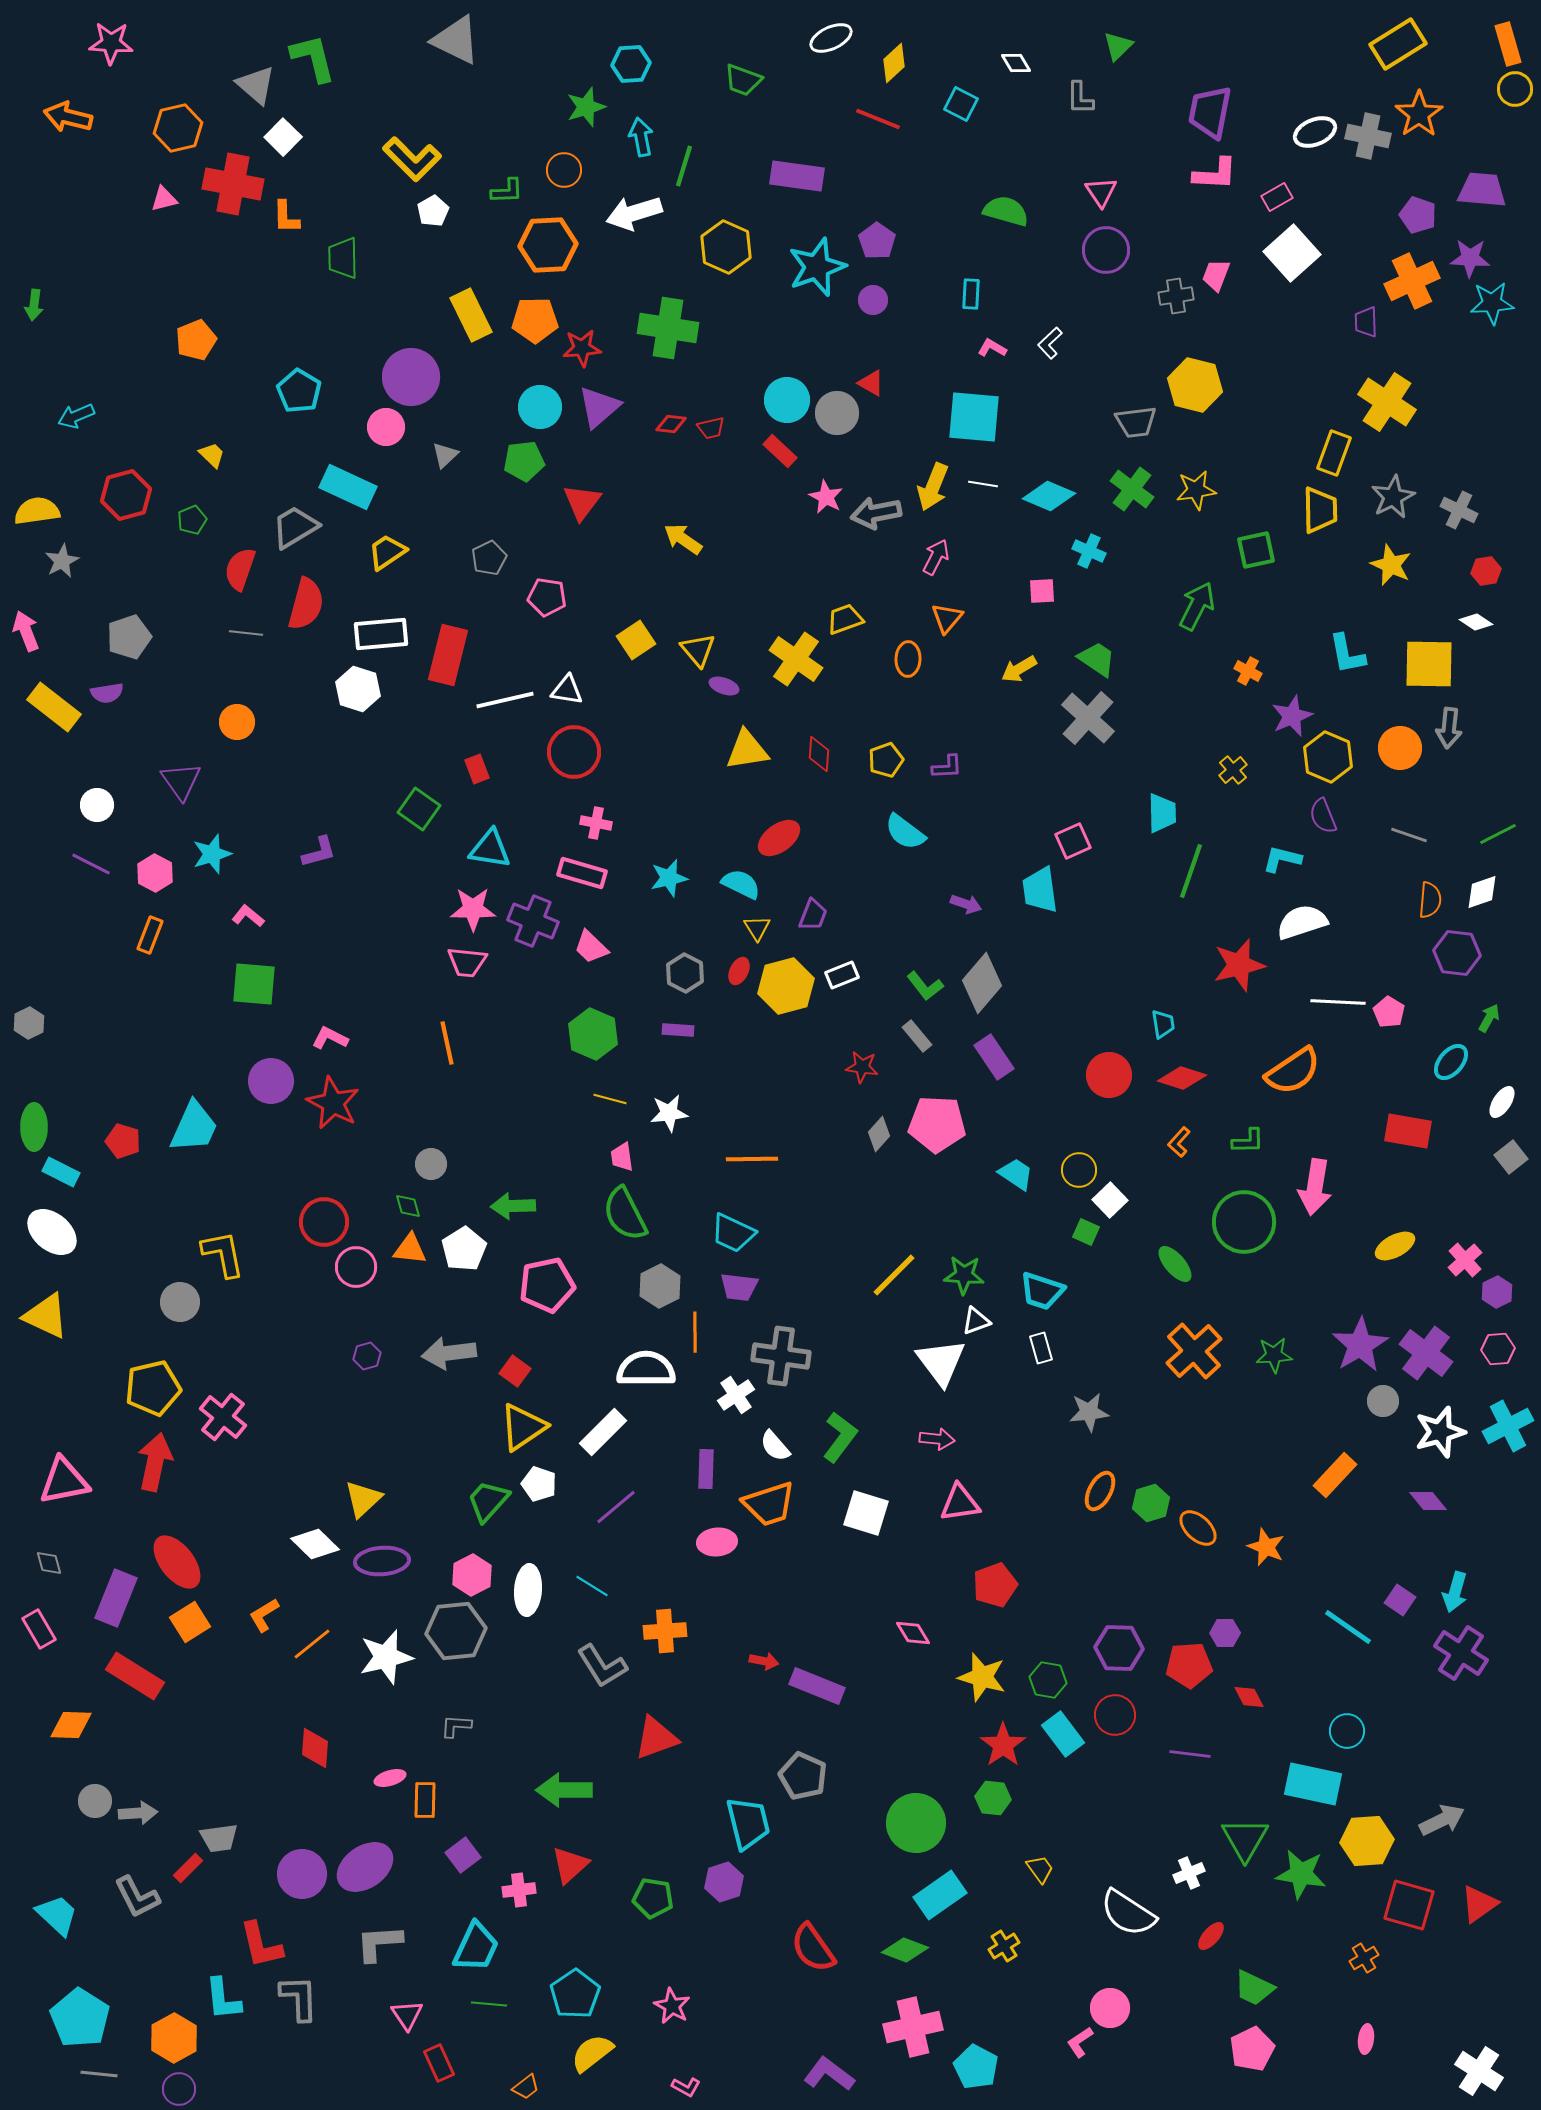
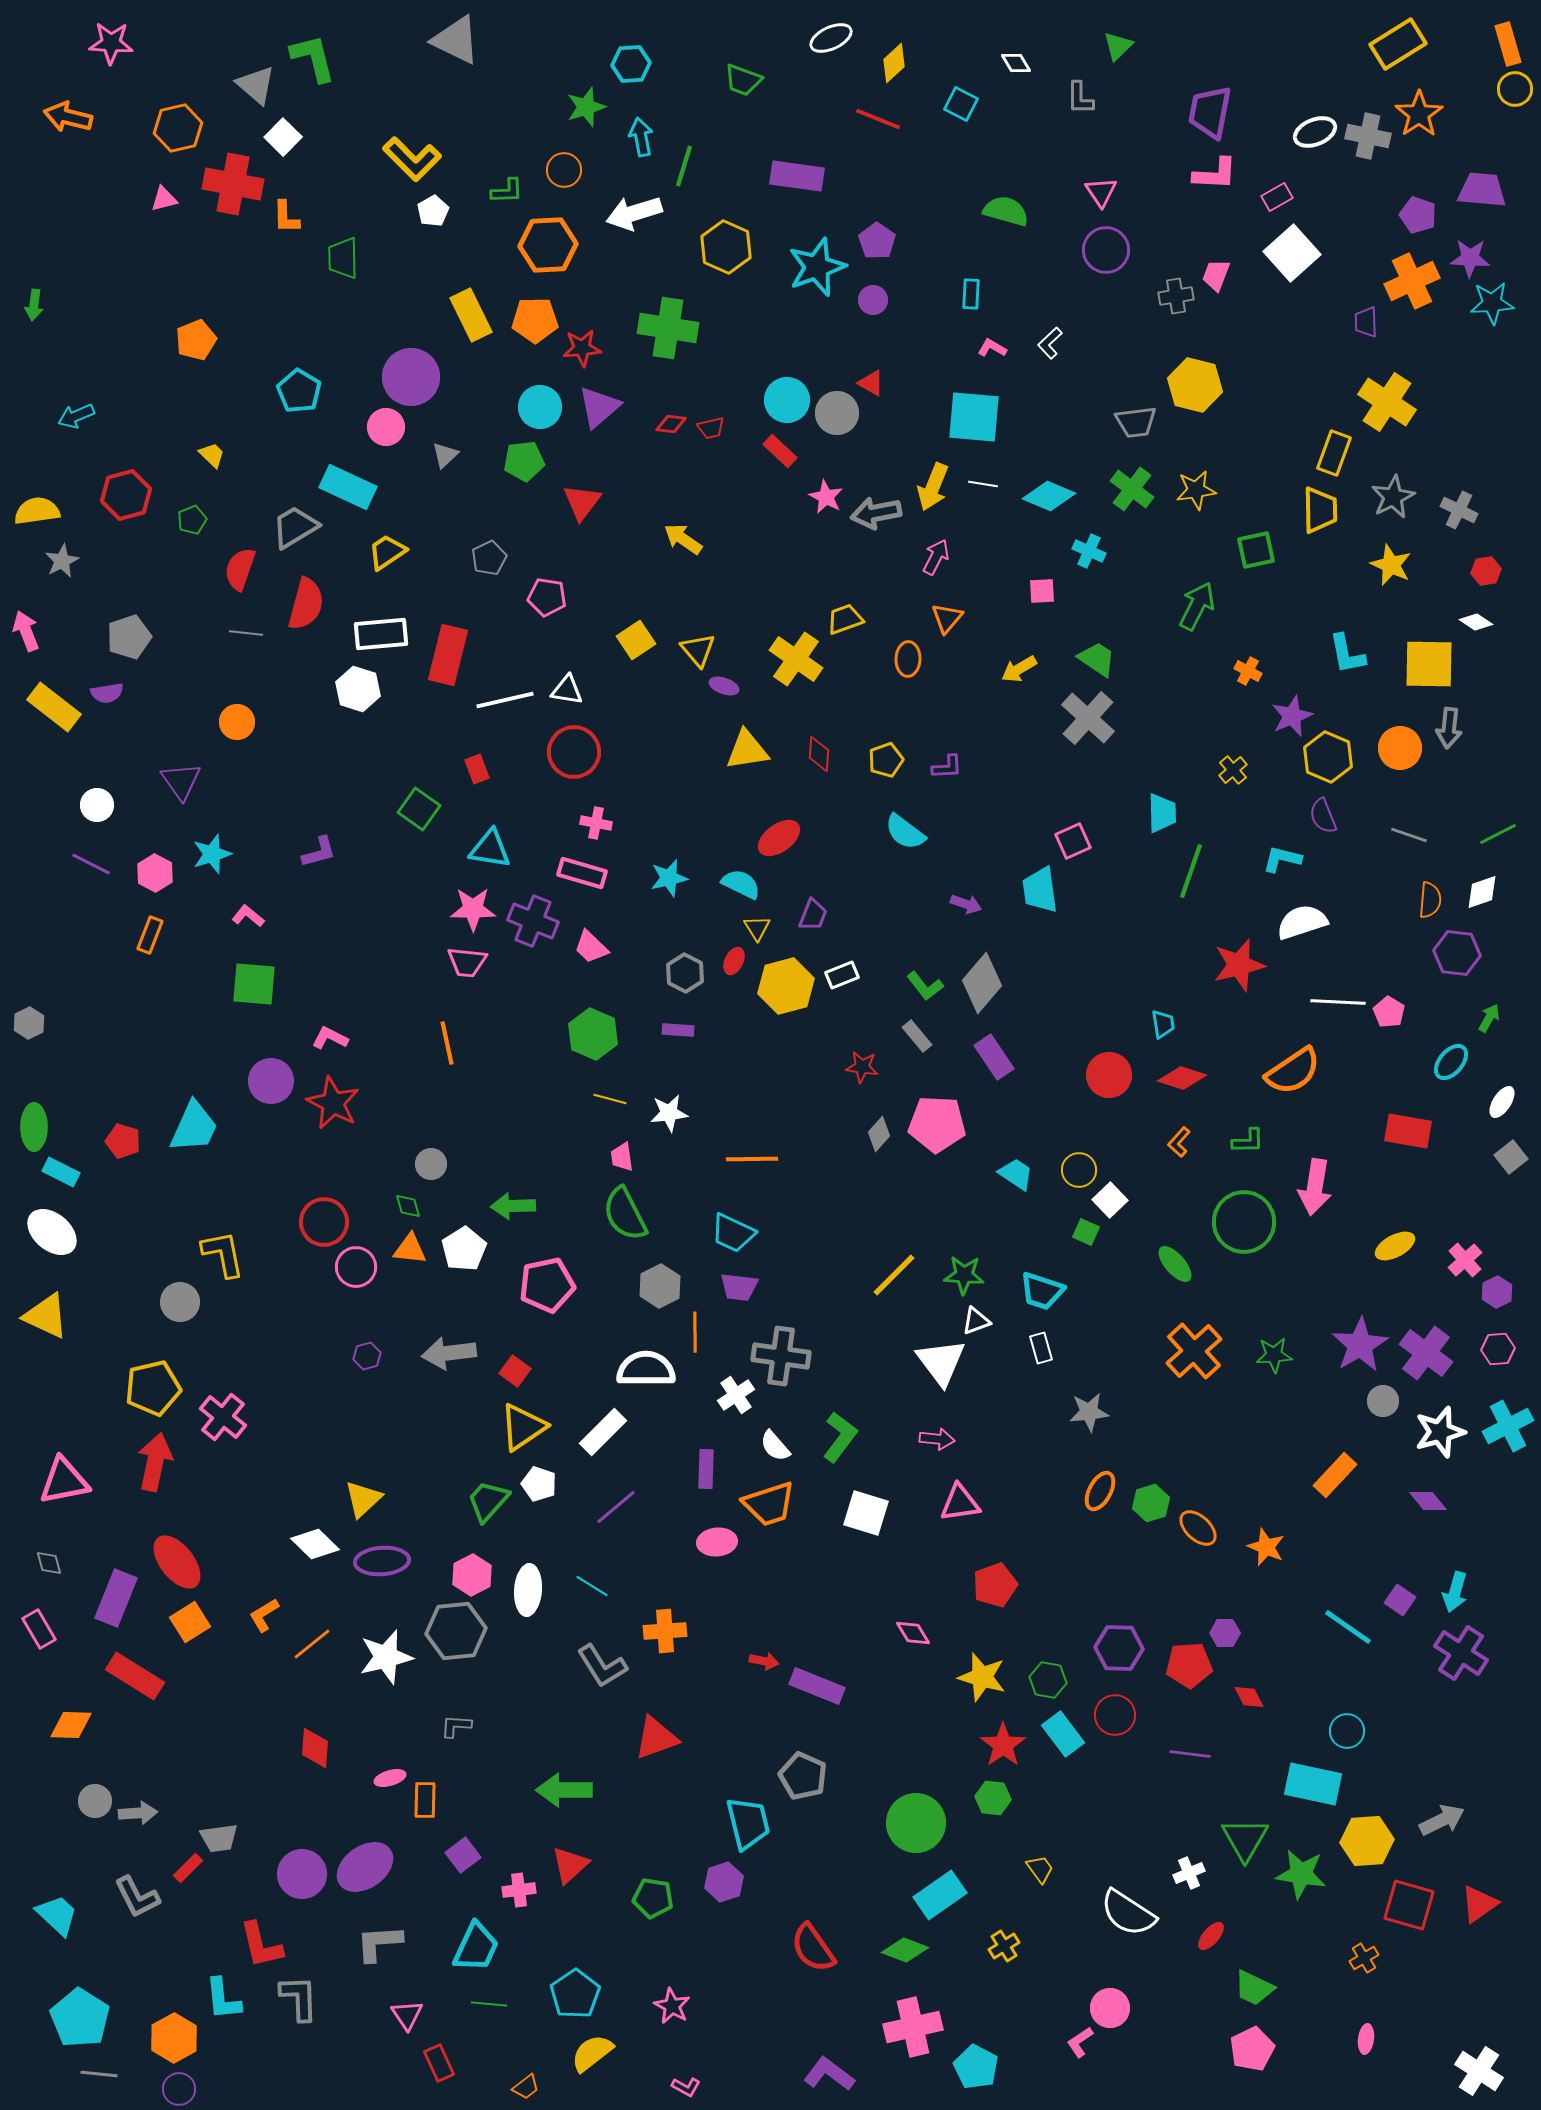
red ellipse at (739, 971): moved 5 px left, 10 px up
